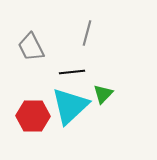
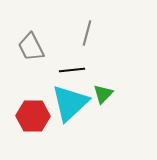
black line: moved 2 px up
cyan triangle: moved 3 px up
